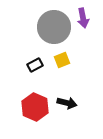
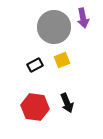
black arrow: rotated 54 degrees clockwise
red hexagon: rotated 16 degrees counterclockwise
